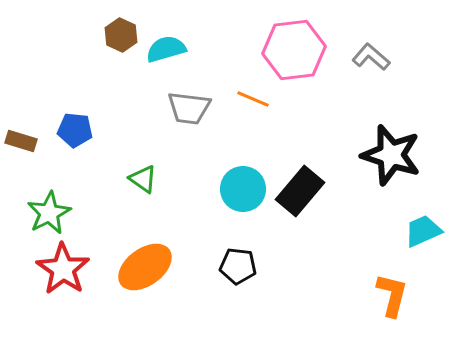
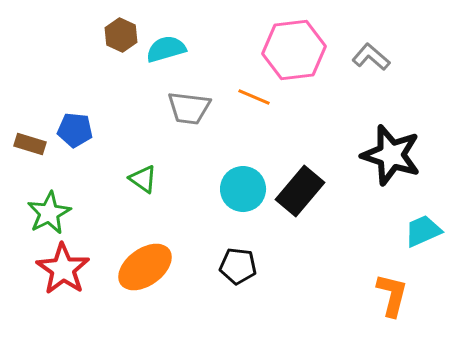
orange line: moved 1 px right, 2 px up
brown rectangle: moved 9 px right, 3 px down
